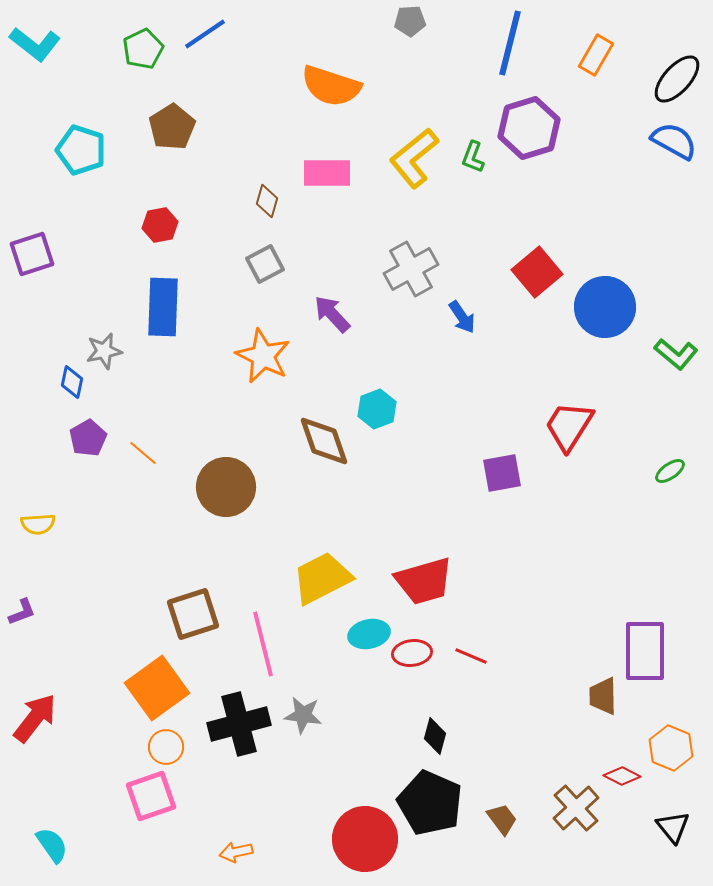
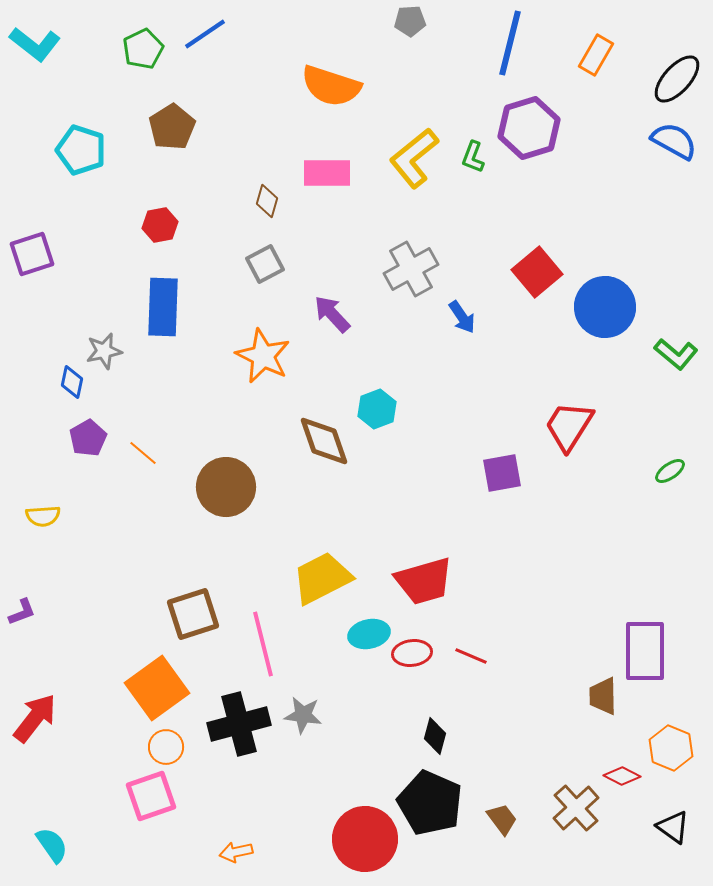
yellow semicircle at (38, 524): moved 5 px right, 8 px up
black triangle at (673, 827): rotated 15 degrees counterclockwise
